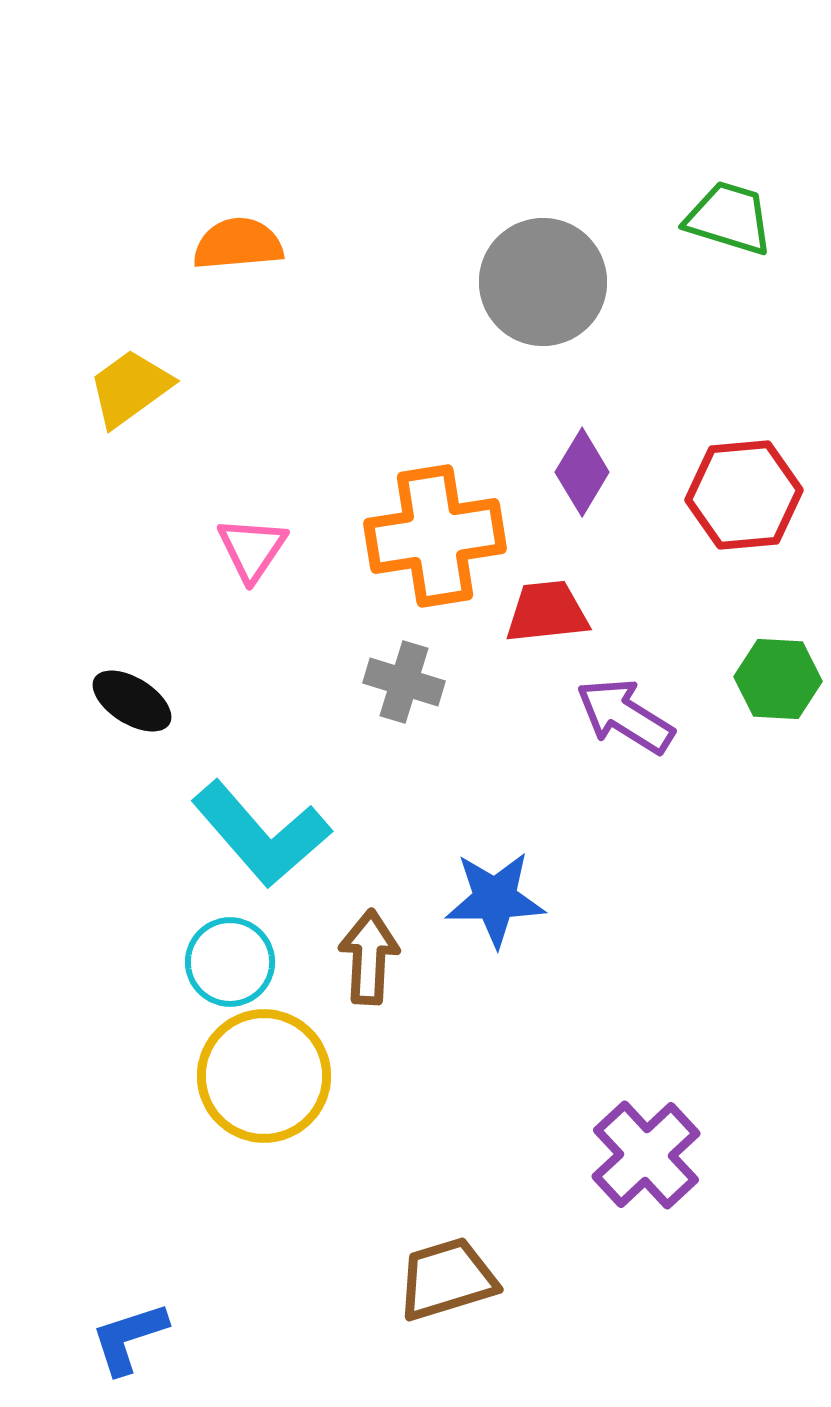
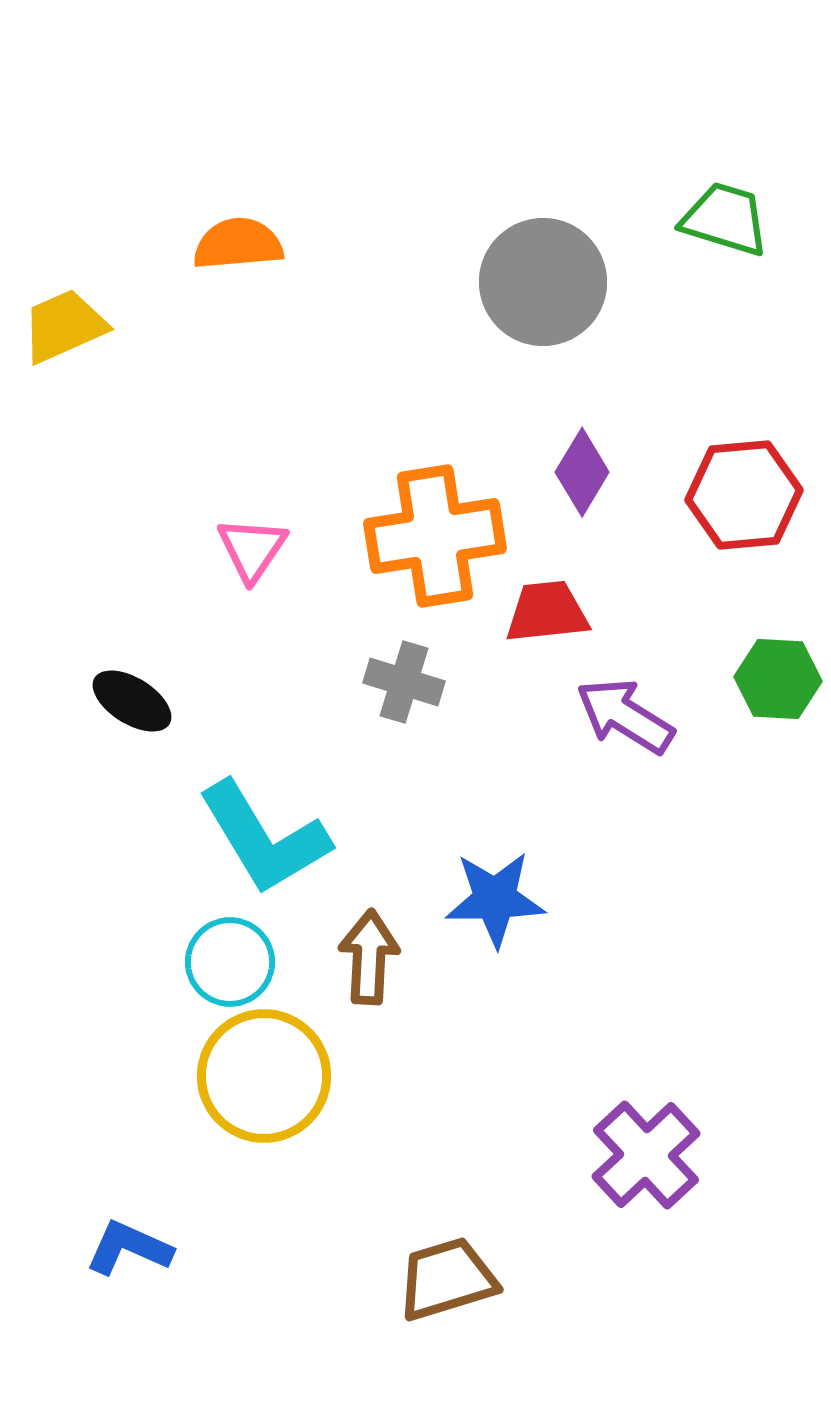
green trapezoid: moved 4 px left, 1 px down
yellow trapezoid: moved 66 px left, 62 px up; rotated 12 degrees clockwise
cyan L-shape: moved 3 px right, 4 px down; rotated 10 degrees clockwise
blue L-shape: moved 90 px up; rotated 42 degrees clockwise
